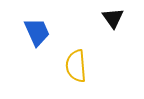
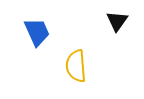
black triangle: moved 4 px right, 3 px down; rotated 10 degrees clockwise
